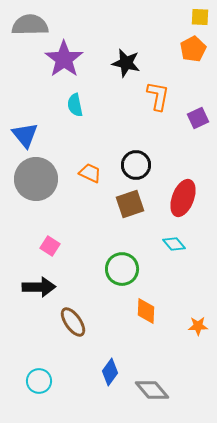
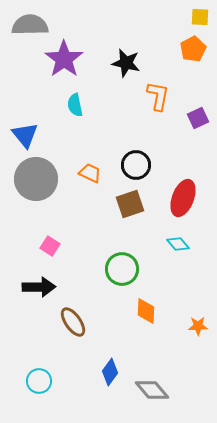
cyan diamond: moved 4 px right
